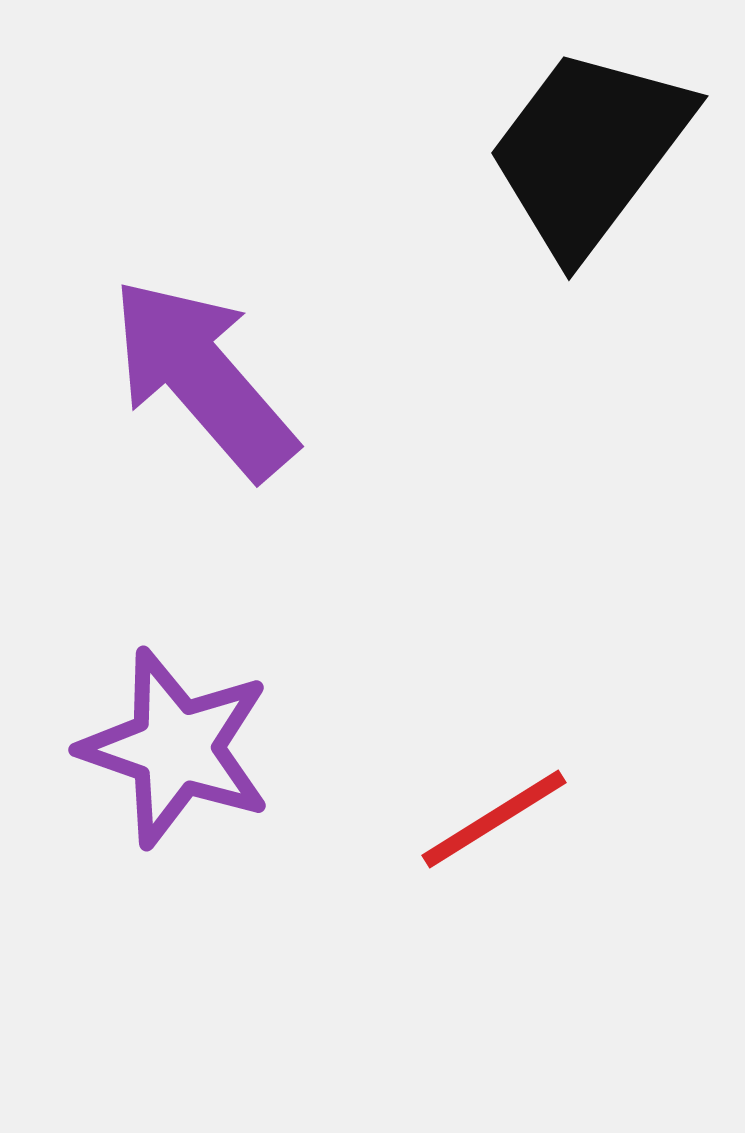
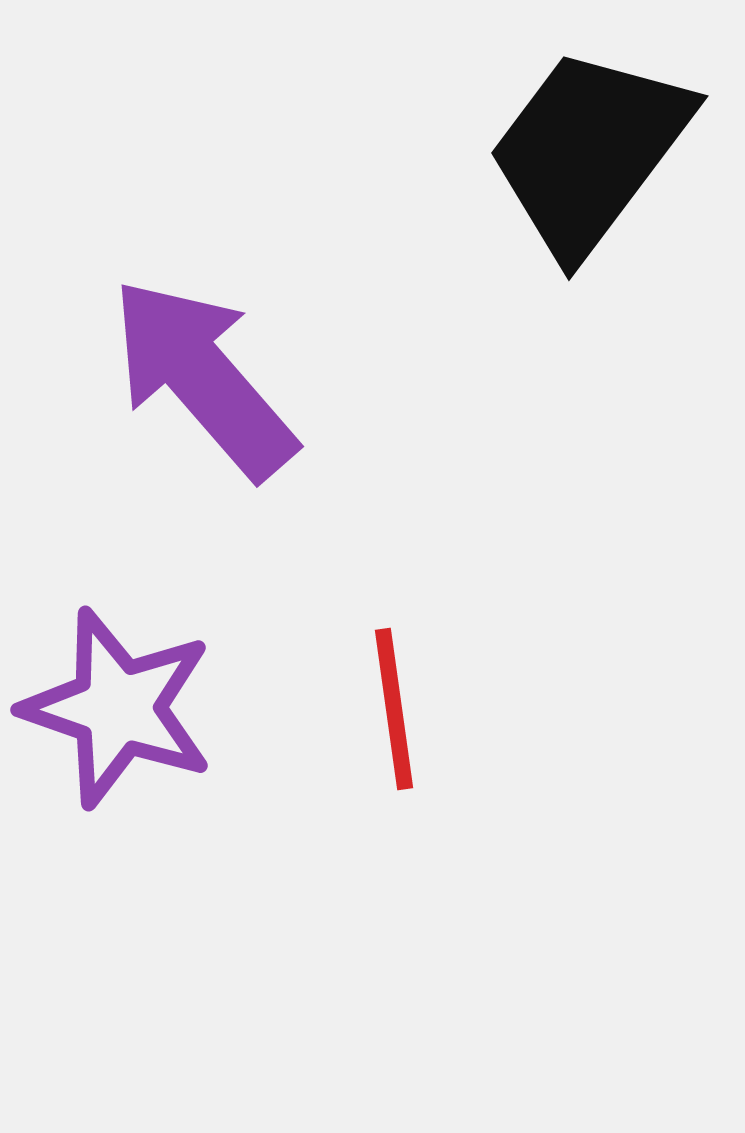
purple star: moved 58 px left, 40 px up
red line: moved 100 px left, 110 px up; rotated 66 degrees counterclockwise
